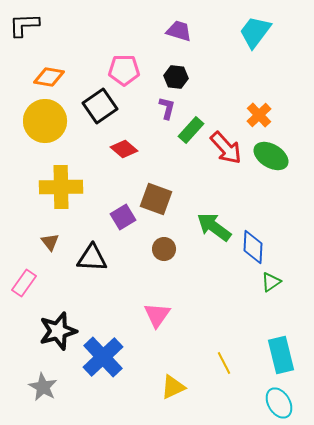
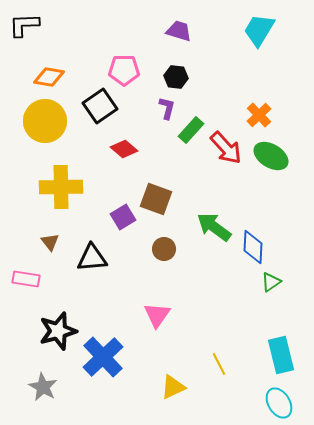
cyan trapezoid: moved 4 px right, 2 px up; rotated 6 degrees counterclockwise
black triangle: rotated 8 degrees counterclockwise
pink rectangle: moved 2 px right, 4 px up; rotated 64 degrees clockwise
yellow line: moved 5 px left, 1 px down
